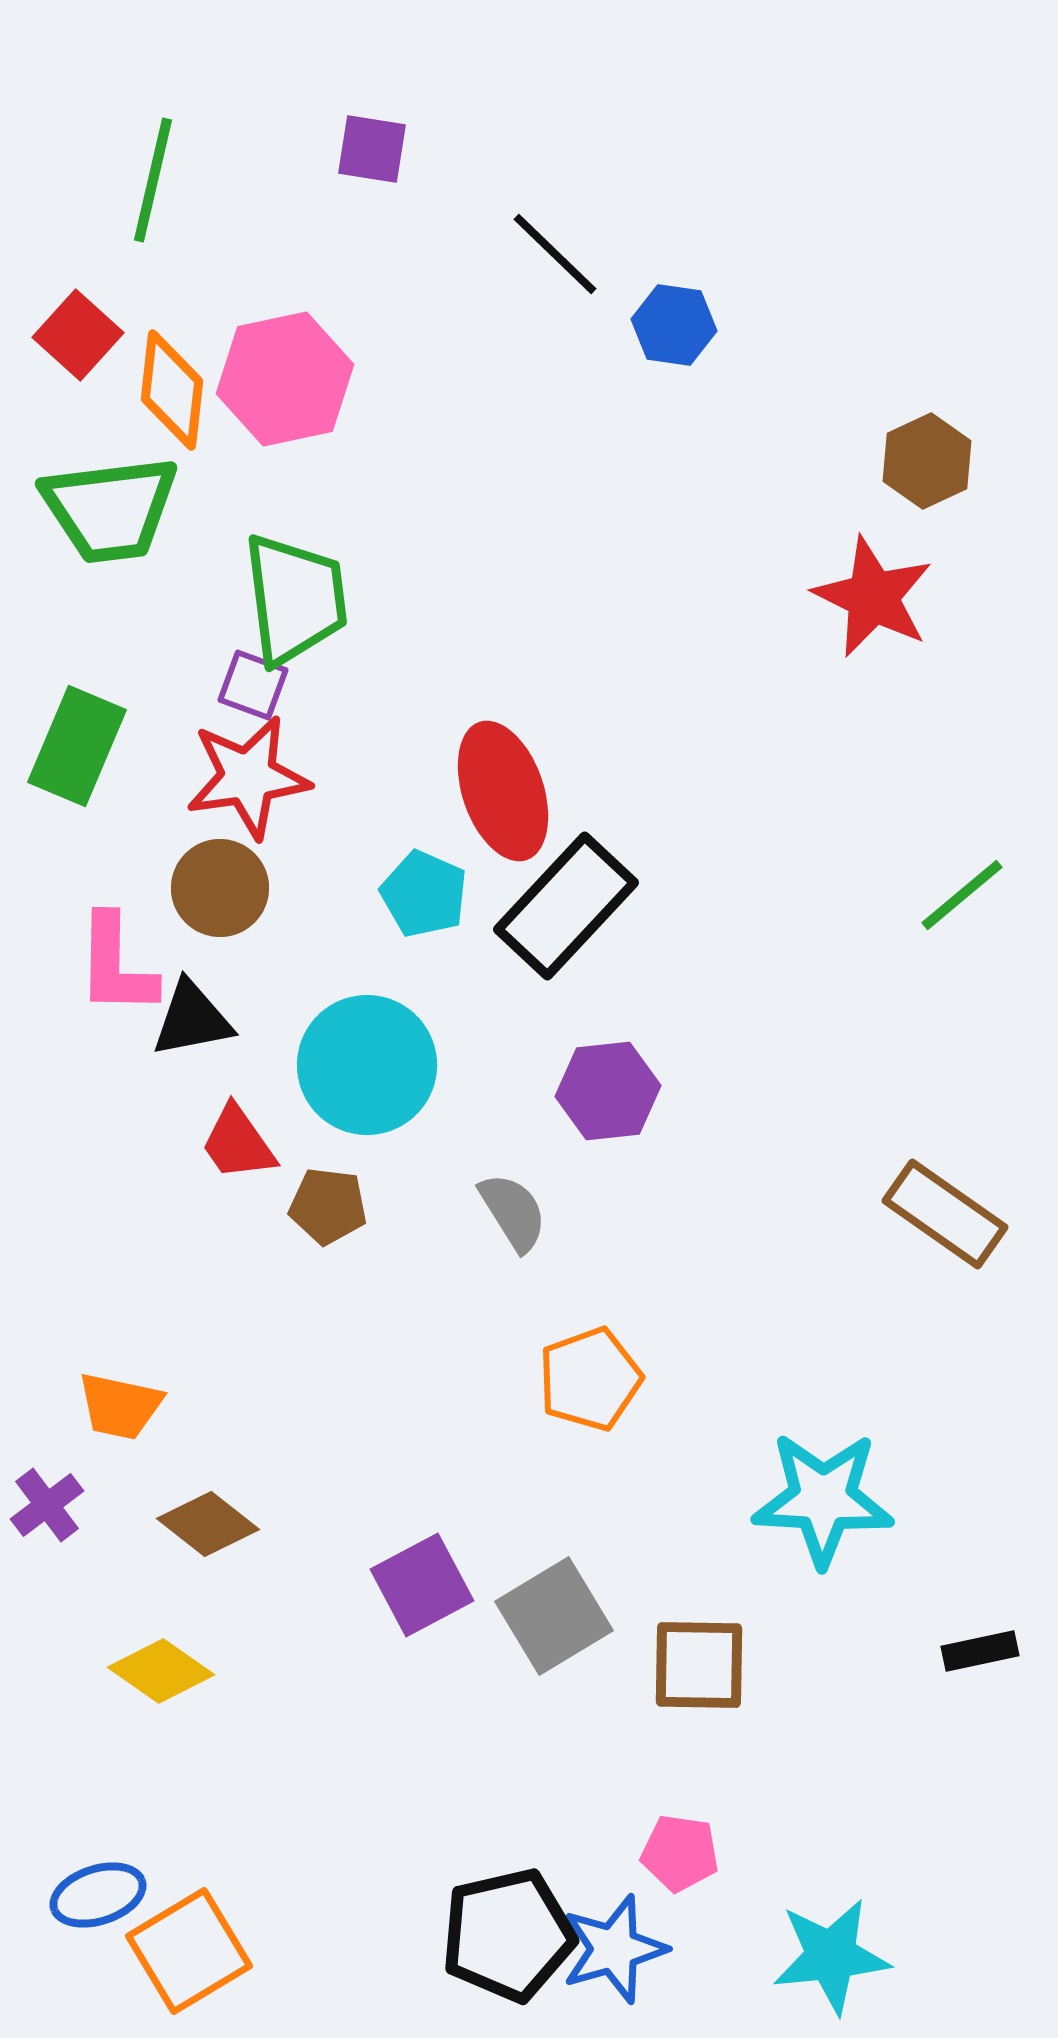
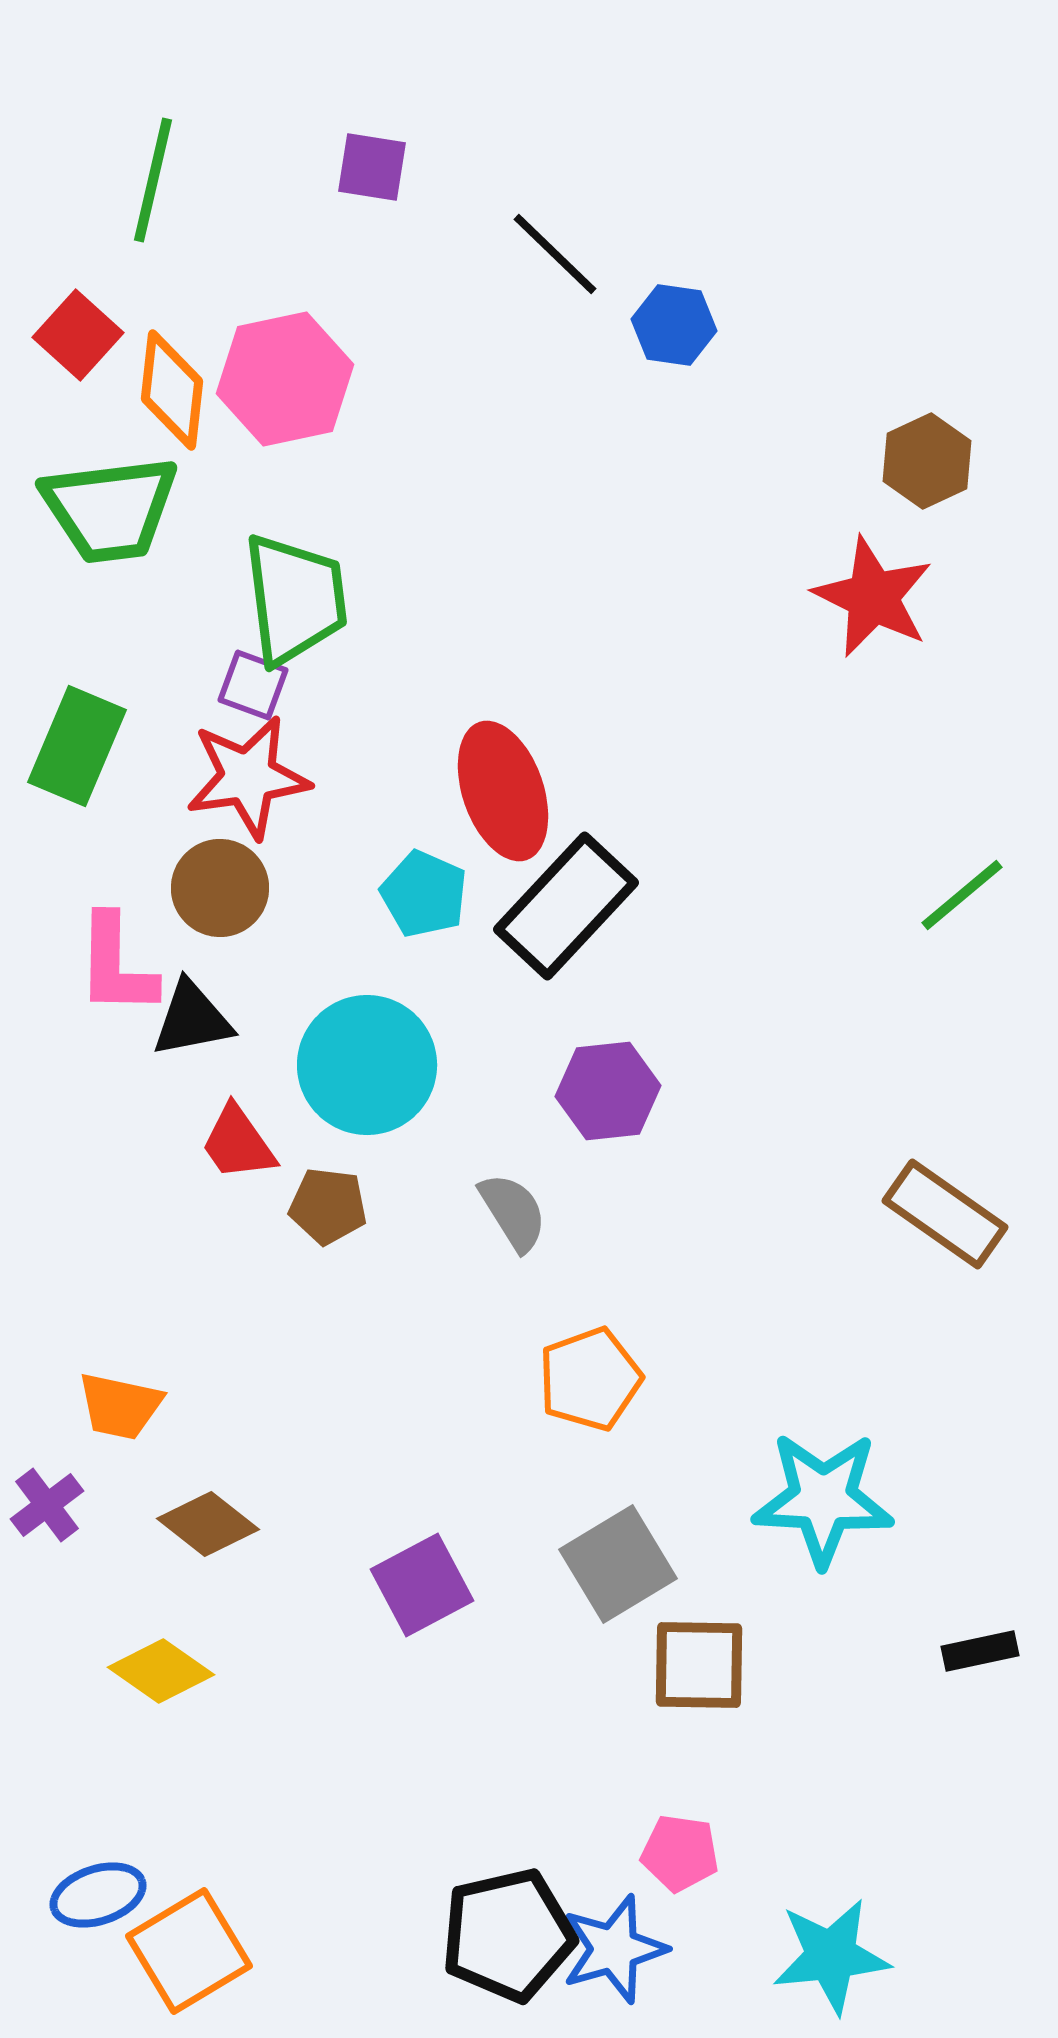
purple square at (372, 149): moved 18 px down
gray square at (554, 1616): moved 64 px right, 52 px up
